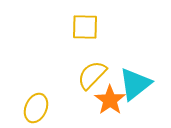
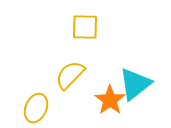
yellow semicircle: moved 22 px left
